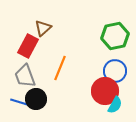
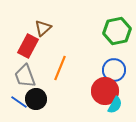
green hexagon: moved 2 px right, 5 px up
blue circle: moved 1 px left, 1 px up
blue line: rotated 18 degrees clockwise
